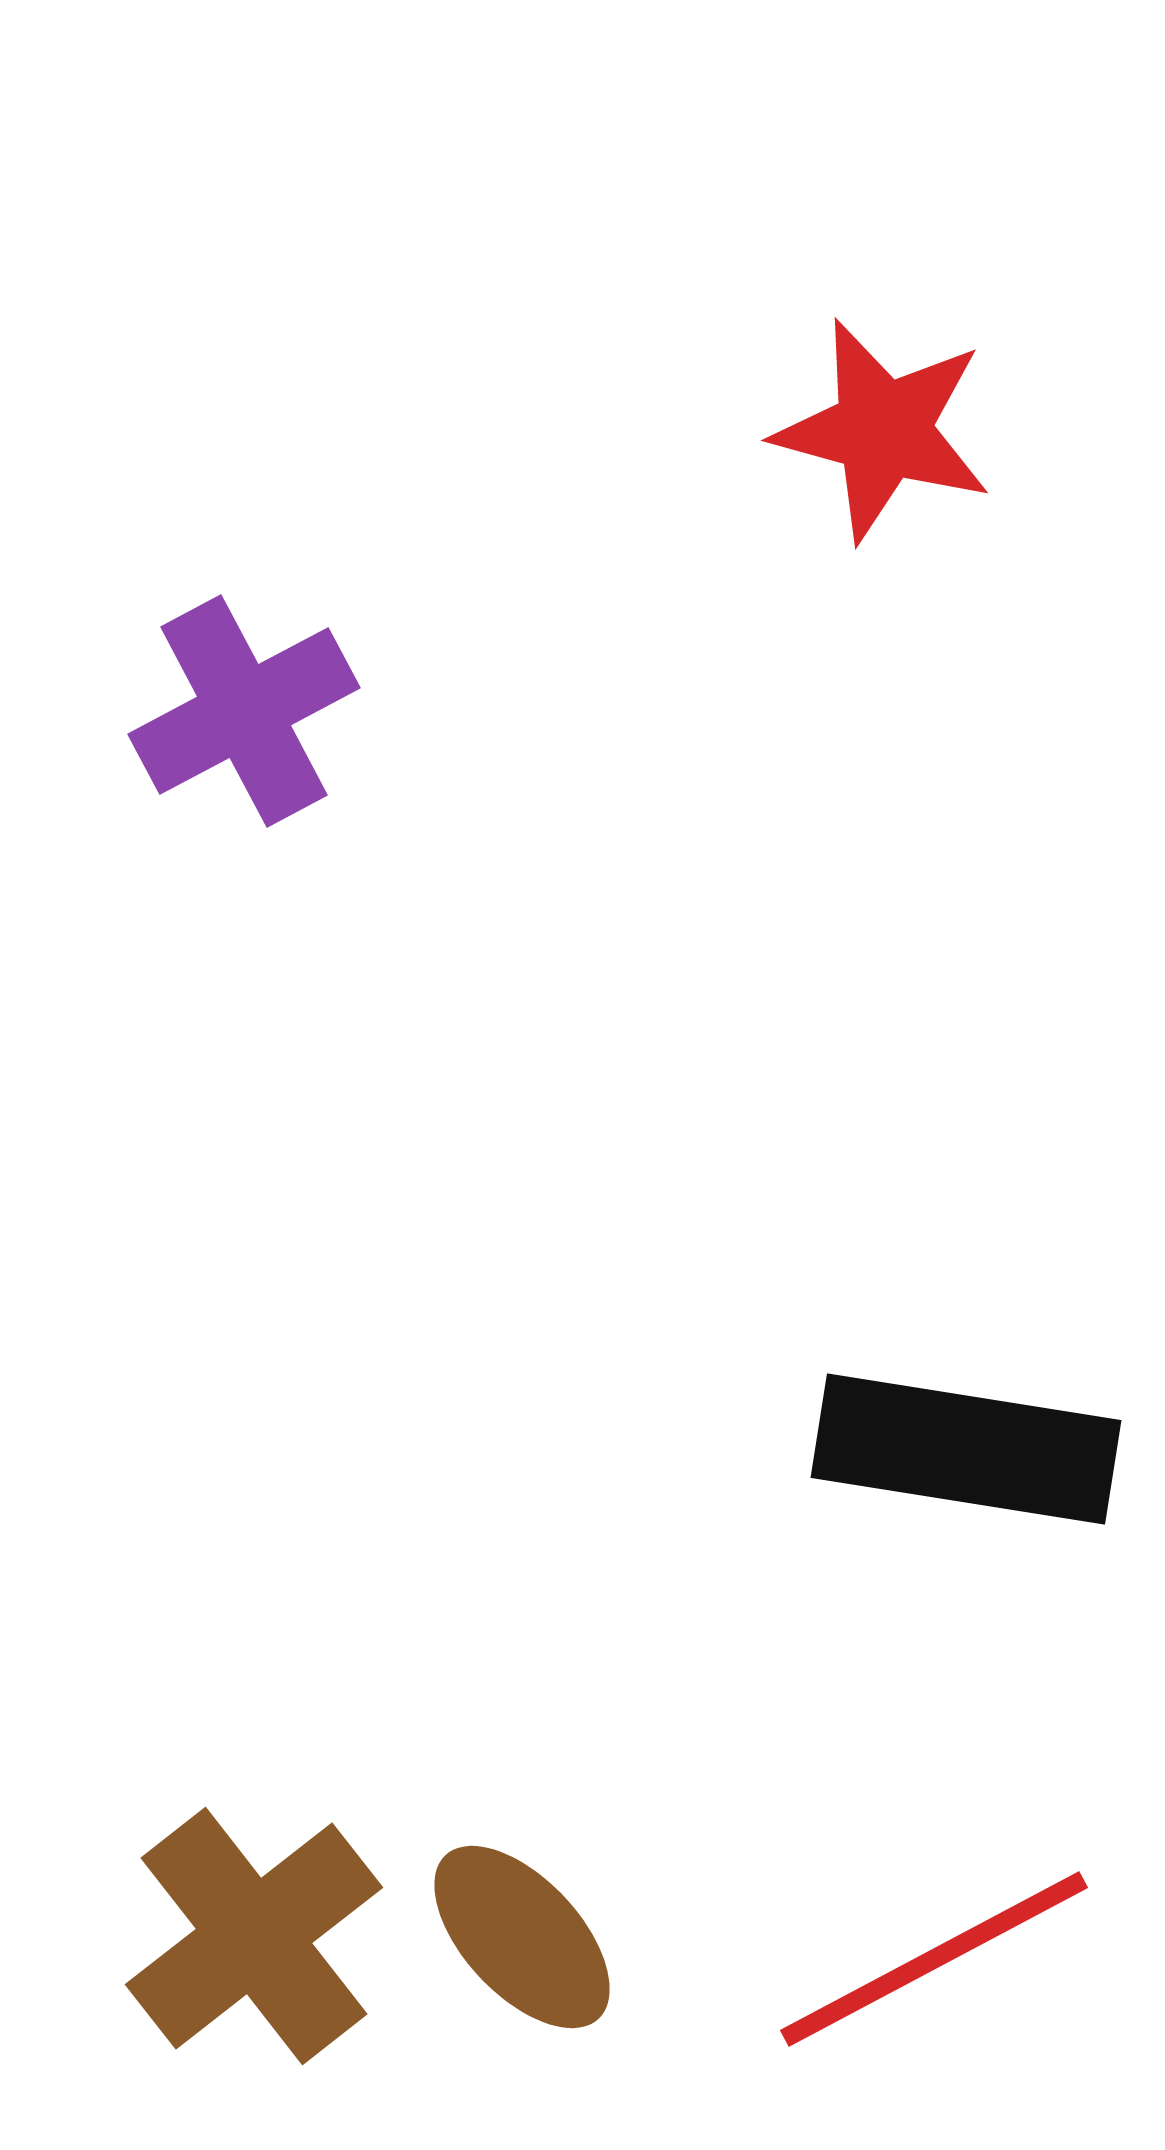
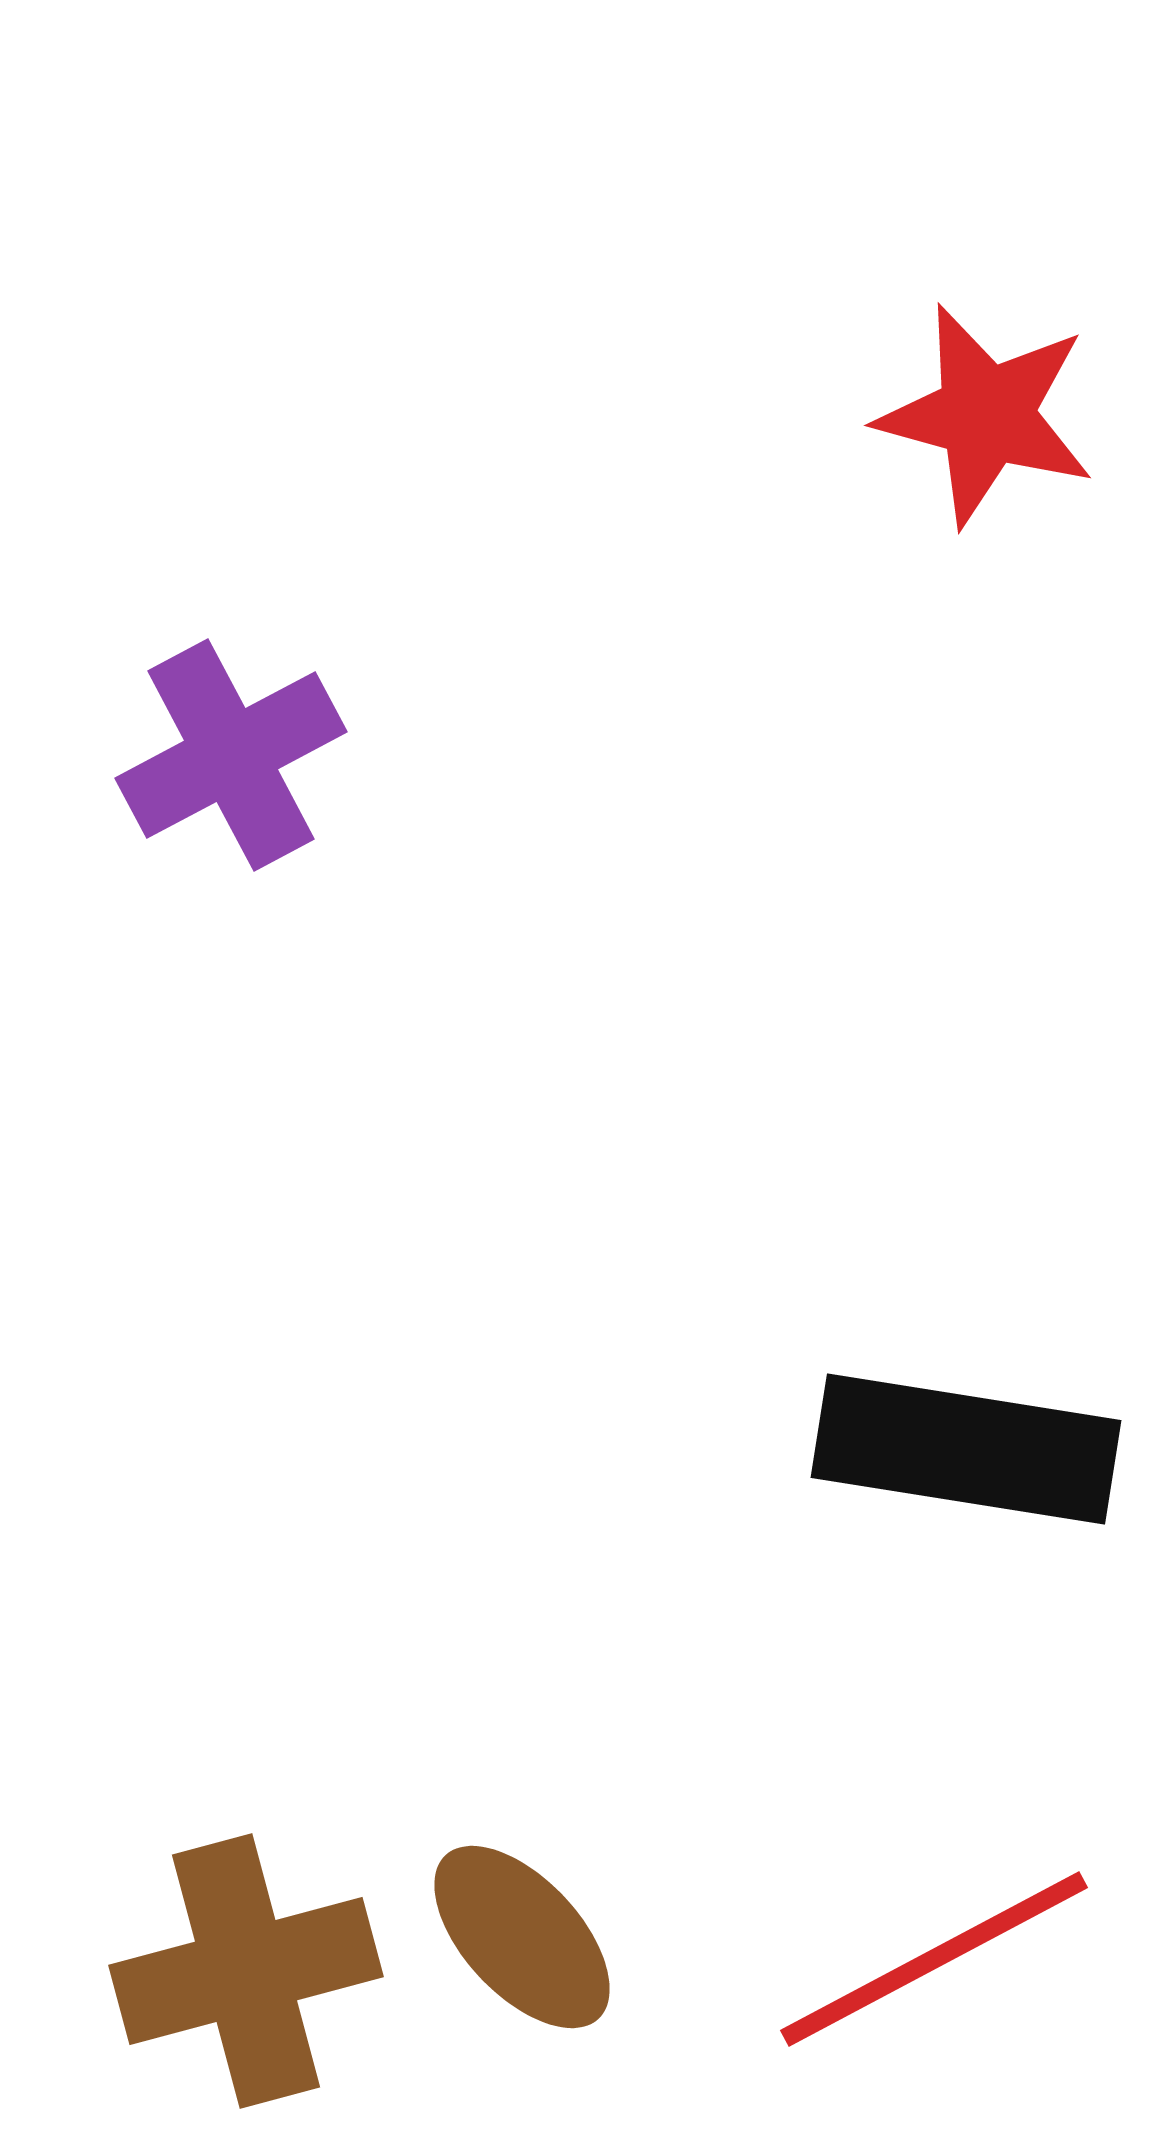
red star: moved 103 px right, 15 px up
purple cross: moved 13 px left, 44 px down
brown cross: moved 8 px left, 35 px down; rotated 23 degrees clockwise
